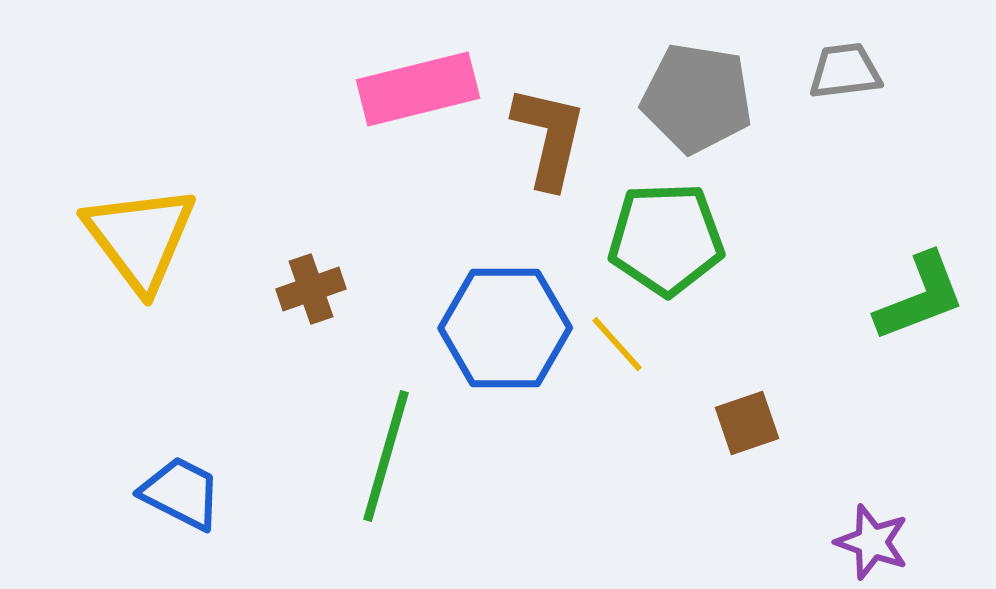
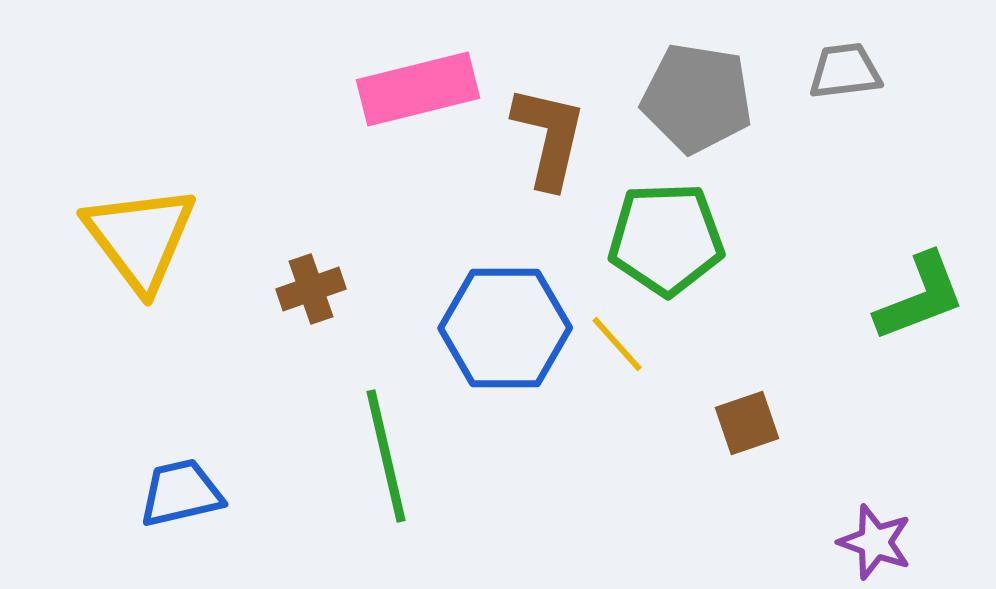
green line: rotated 29 degrees counterclockwise
blue trapezoid: rotated 40 degrees counterclockwise
purple star: moved 3 px right
